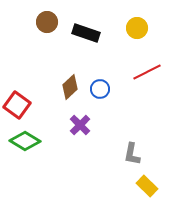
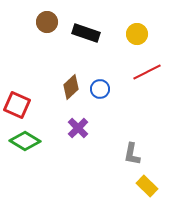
yellow circle: moved 6 px down
brown diamond: moved 1 px right
red square: rotated 12 degrees counterclockwise
purple cross: moved 2 px left, 3 px down
